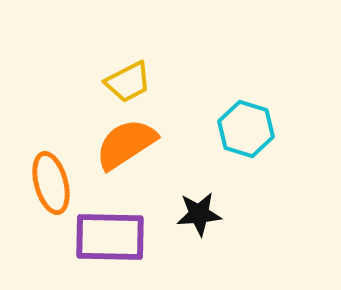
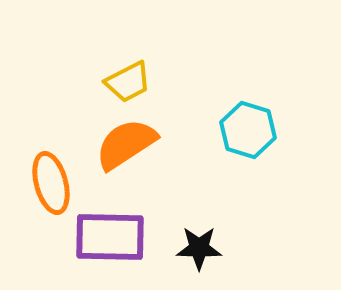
cyan hexagon: moved 2 px right, 1 px down
black star: moved 34 px down; rotated 6 degrees clockwise
